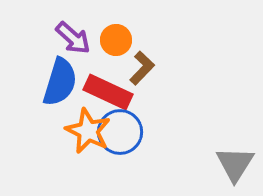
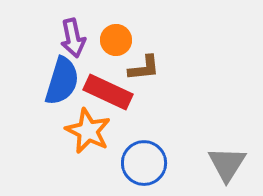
purple arrow: rotated 36 degrees clockwise
brown L-shape: moved 2 px right; rotated 40 degrees clockwise
blue semicircle: moved 2 px right, 1 px up
blue circle: moved 24 px right, 31 px down
gray triangle: moved 8 px left
